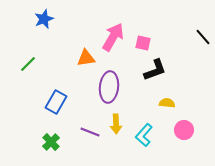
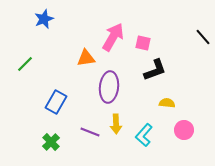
green line: moved 3 px left
